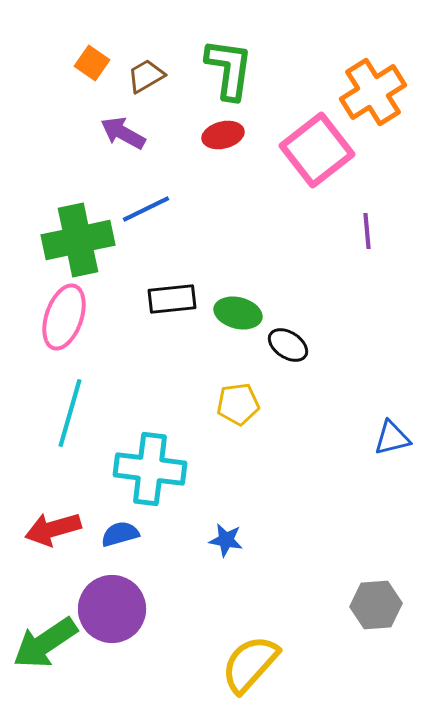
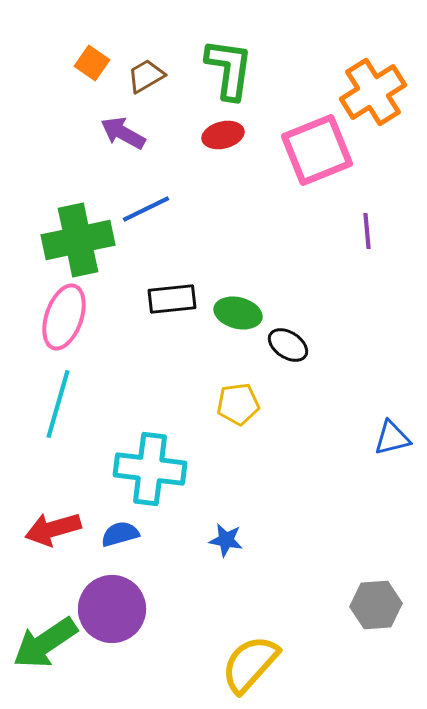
pink square: rotated 16 degrees clockwise
cyan line: moved 12 px left, 9 px up
